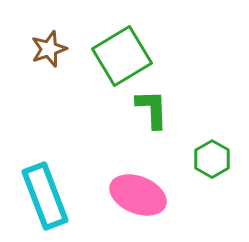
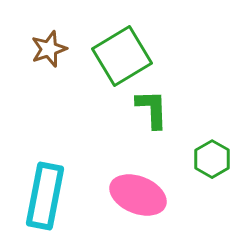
cyan rectangle: rotated 32 degrees clockwise
